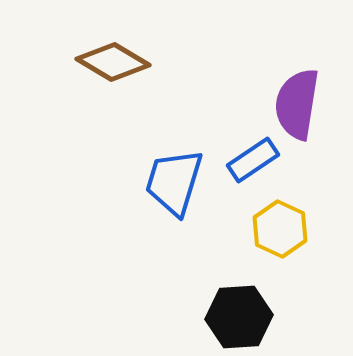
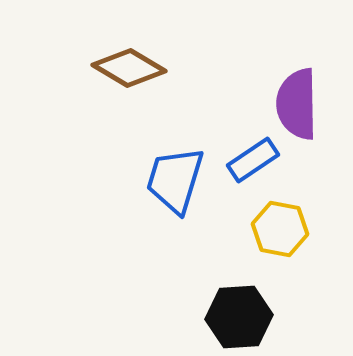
brown diamond: moved 16 px right, 6 px down
purple semicircle: rotated 10 degrees counterclockwise
blue trapezoid: moved 1 px right, 2 px up
yellow hexagon: rotated 14 degrees counterclockwise
